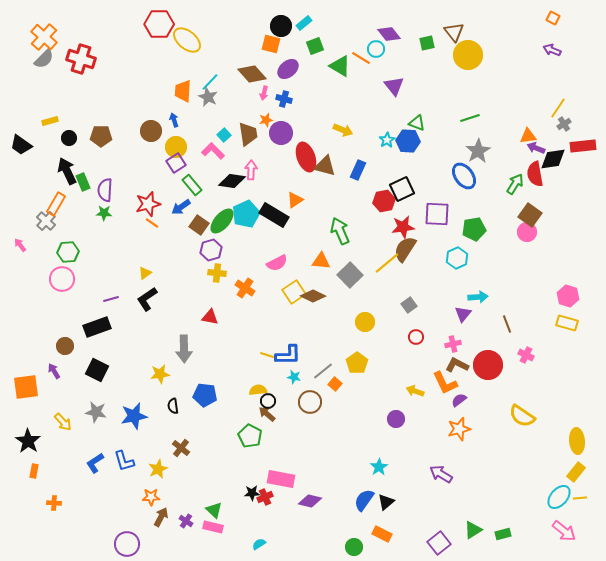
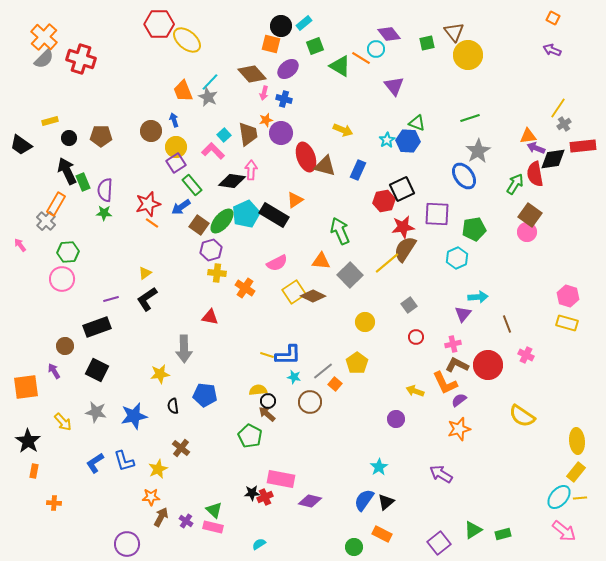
orange trapezoid at (183, 91): rotated 25 degrees counterclockwise
